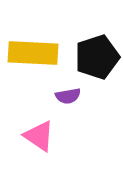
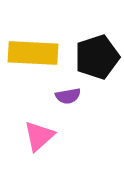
pink triangle: rotated 44 degrees clockwise
